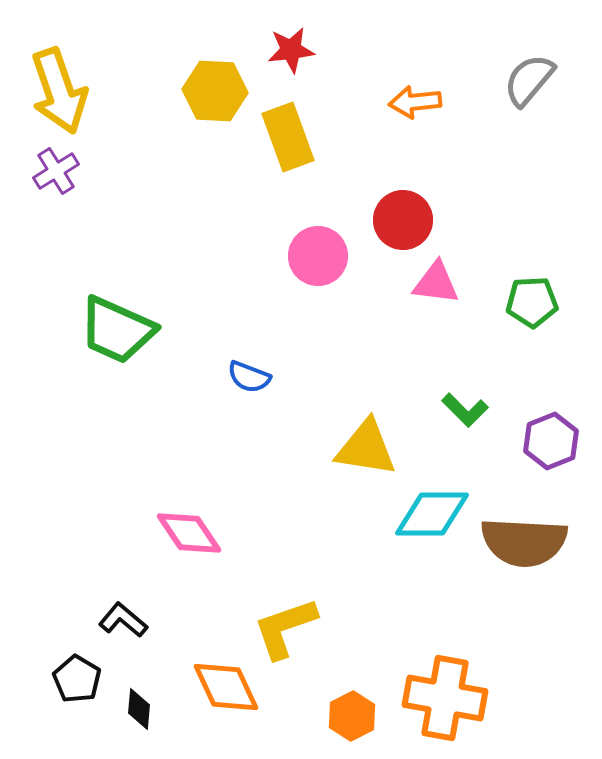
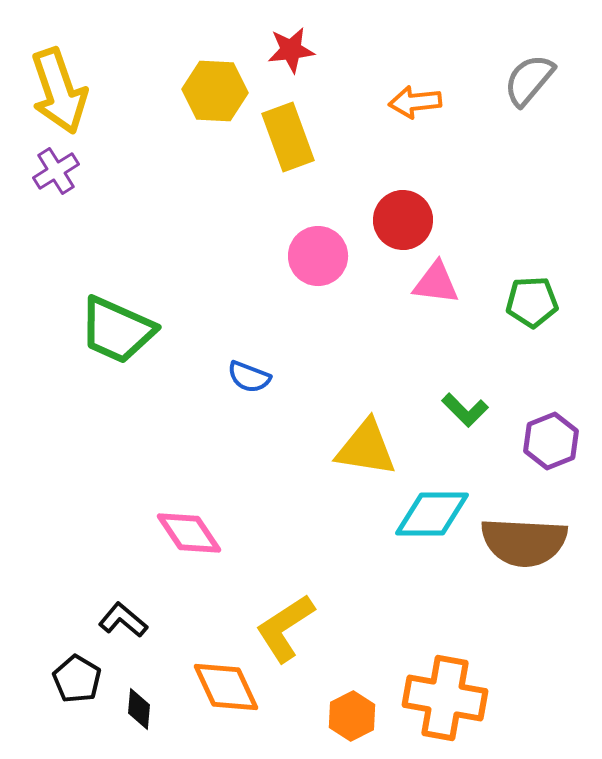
yellow L-shape: rotated 14 degrees counterclockwise
